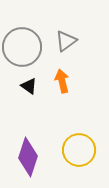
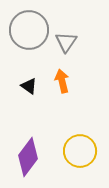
gray triangle: moved 1 px down; rotated 20 degrees counterclockwise
gray circle: moved 7 px right, 17 px up
yellow circle: moved 1 px right, 1 px down
purple diamond: rotated 18 degrees clockwise
